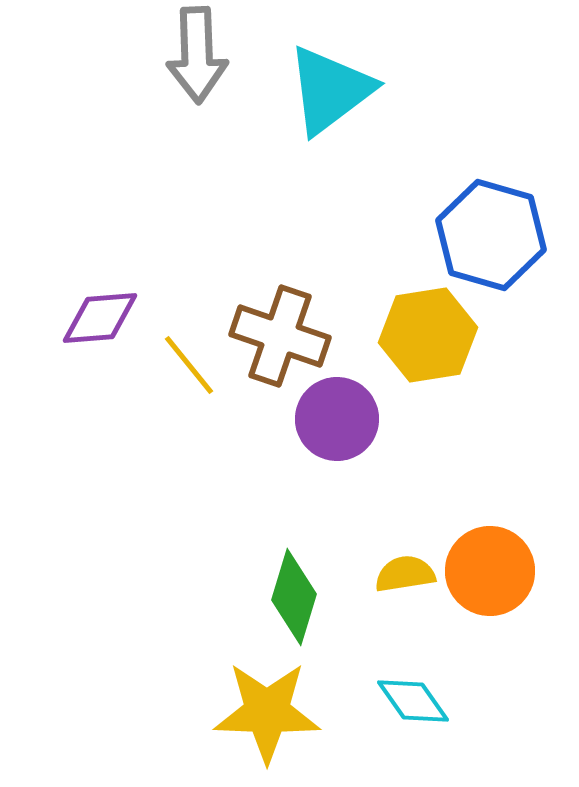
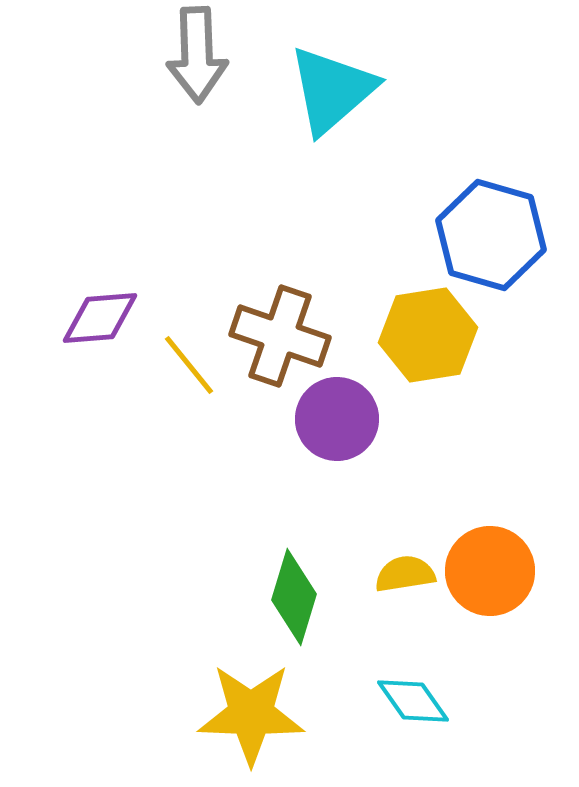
cyan triangle: moved 2 px right; rotated 4 degrees counterclockwise
yellow star: moved 16 px left, 2 px down
